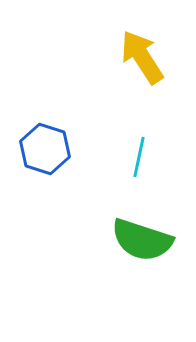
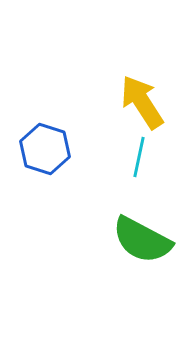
yellow arrow: moved 45 px down
green semicircle: rotated 10 degrees clockwise
